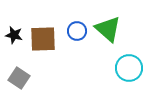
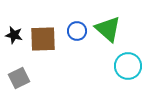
cyan circle: moved 1 px left, 2 px up
gray square: rotated 30 degrees clockwise
